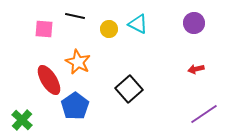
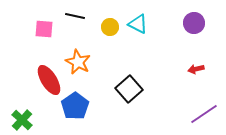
yellow circle: moved 1 px right, 2 px up
